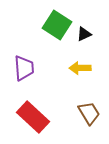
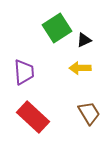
green square: moved 3 px down; rotated 24 degrees clockwise
black triangle: moved 6 px down
purple trapezoid: moved 4 px down
